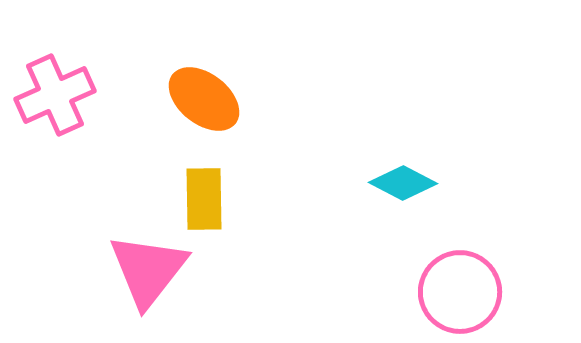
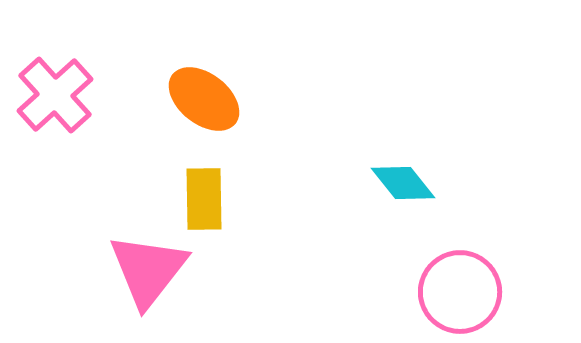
pink cross: rotated 18 degrees counterclockwise
cyan diamond: rotated 24 degrees clockwise
